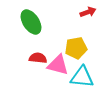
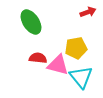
cyan triangle: moved 1 px left; rotated 45 degrees clockwise
